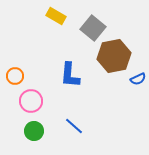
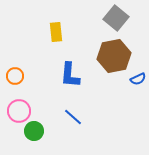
yellow rectangle: moved 16 px down; rotated 54 degrees clockwise
gray square: moved 23 px right, 10 px up
pink circle: moved 12 px left, 10 px down
blue line: moved 1 px left, 9 px up
